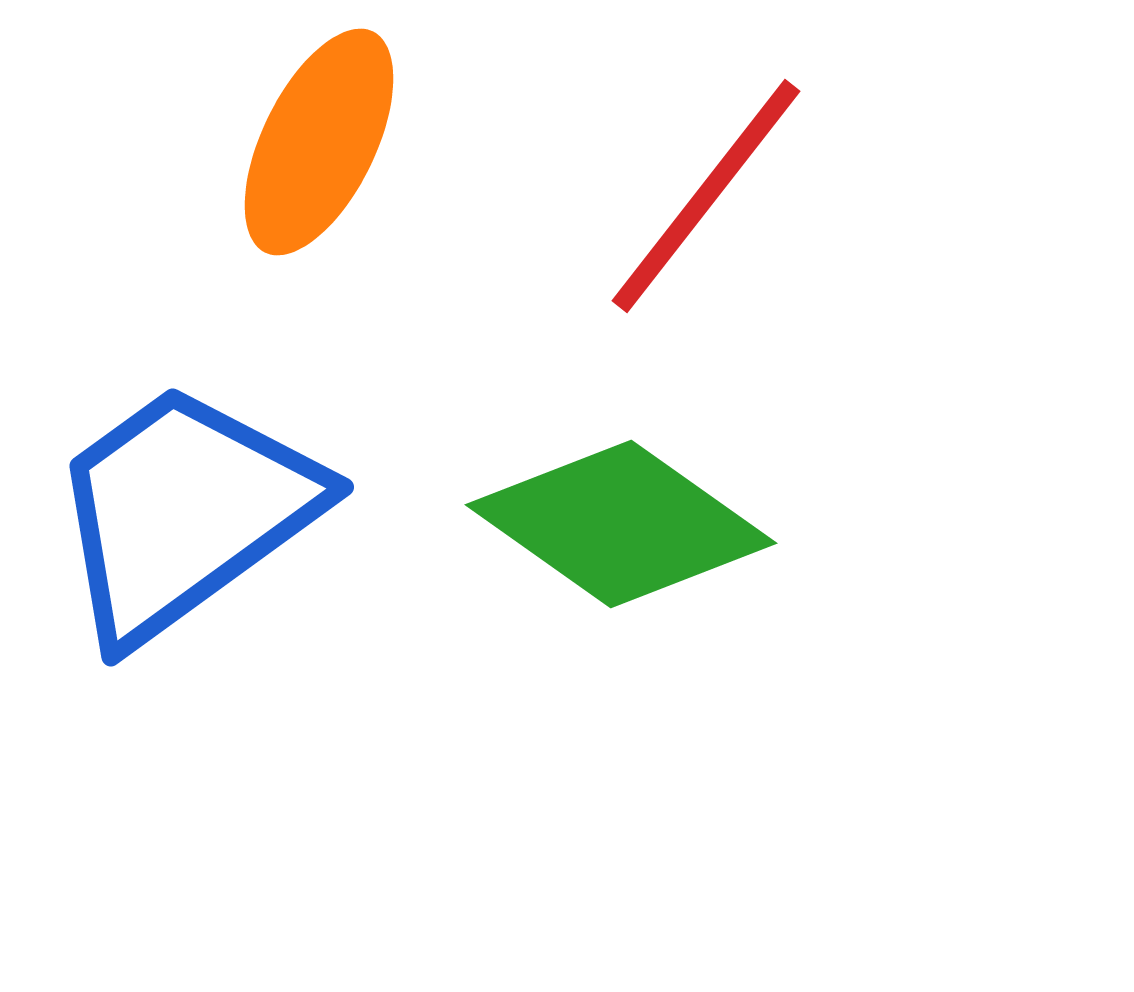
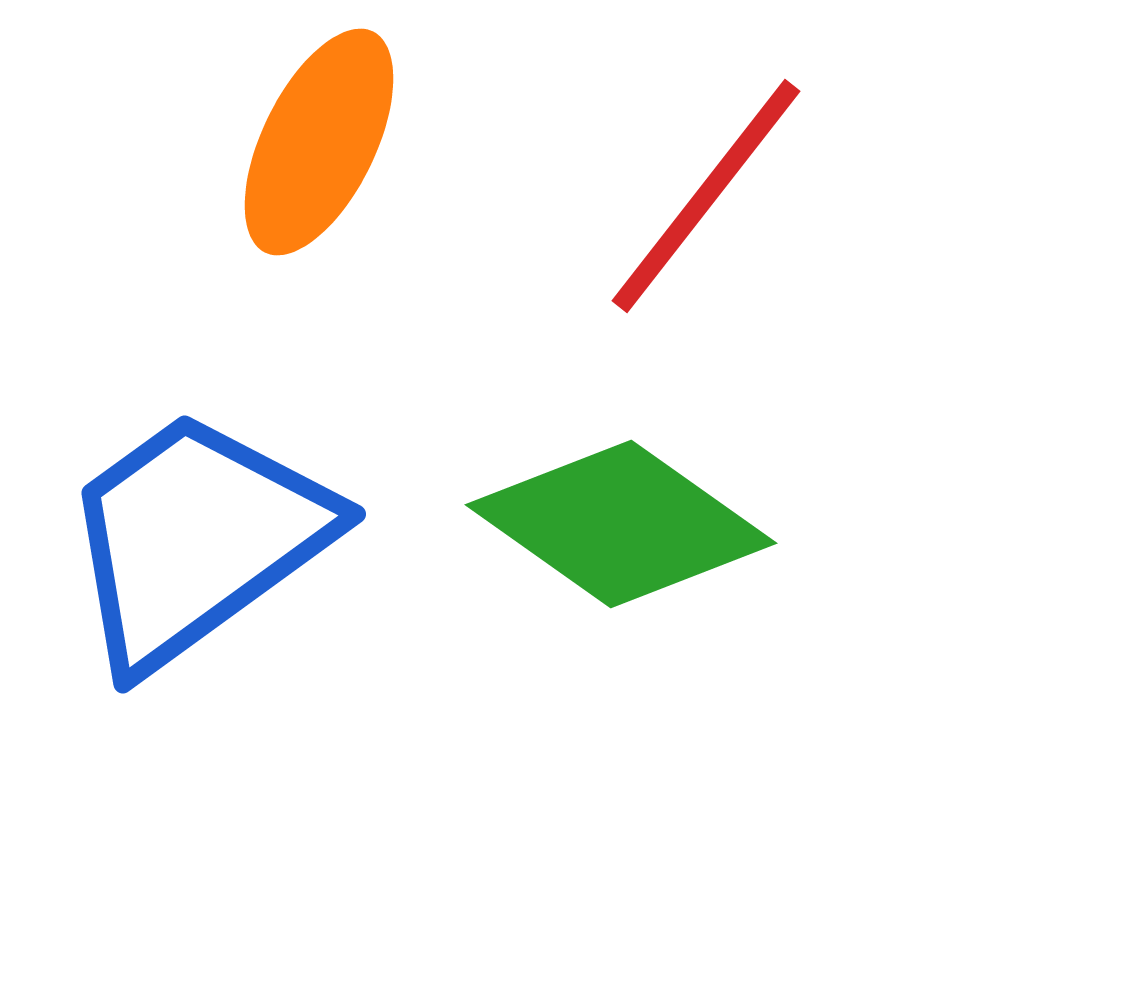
blue trapezoid: moved 12 px right, 27 px down
